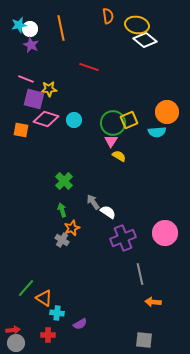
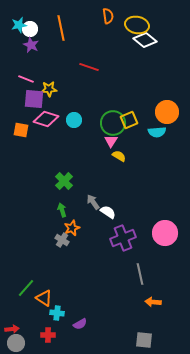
purple square: rotated 10 degrees counterclockwise
red arrow: moved 1 px left, 1 px up
